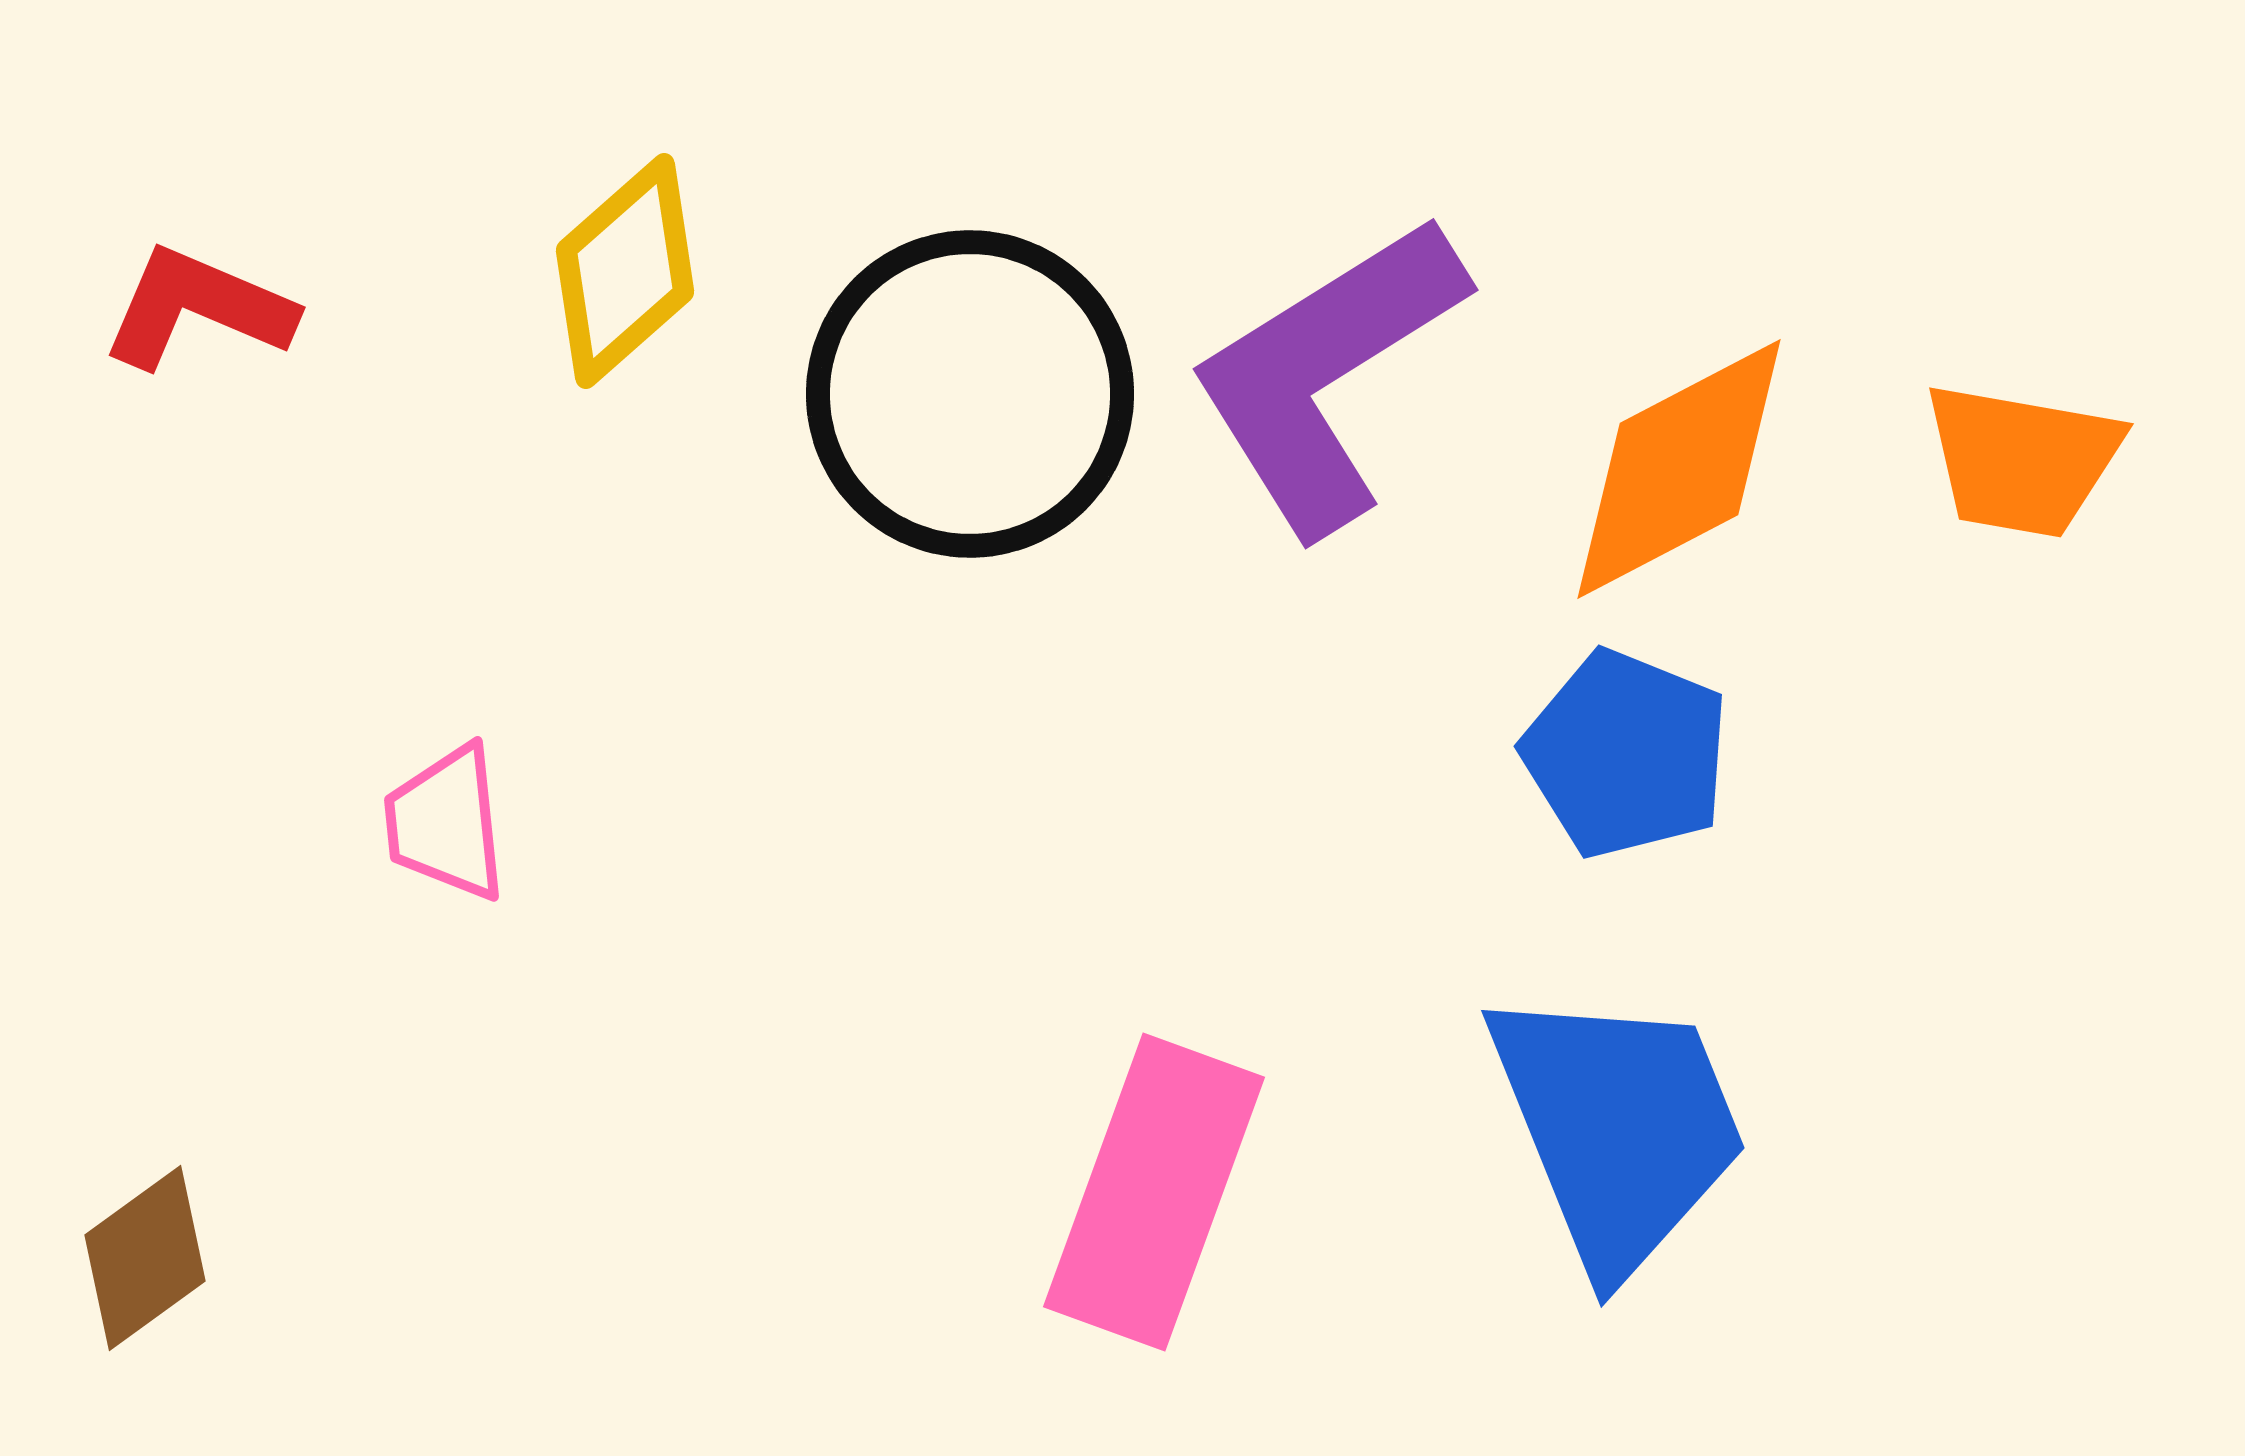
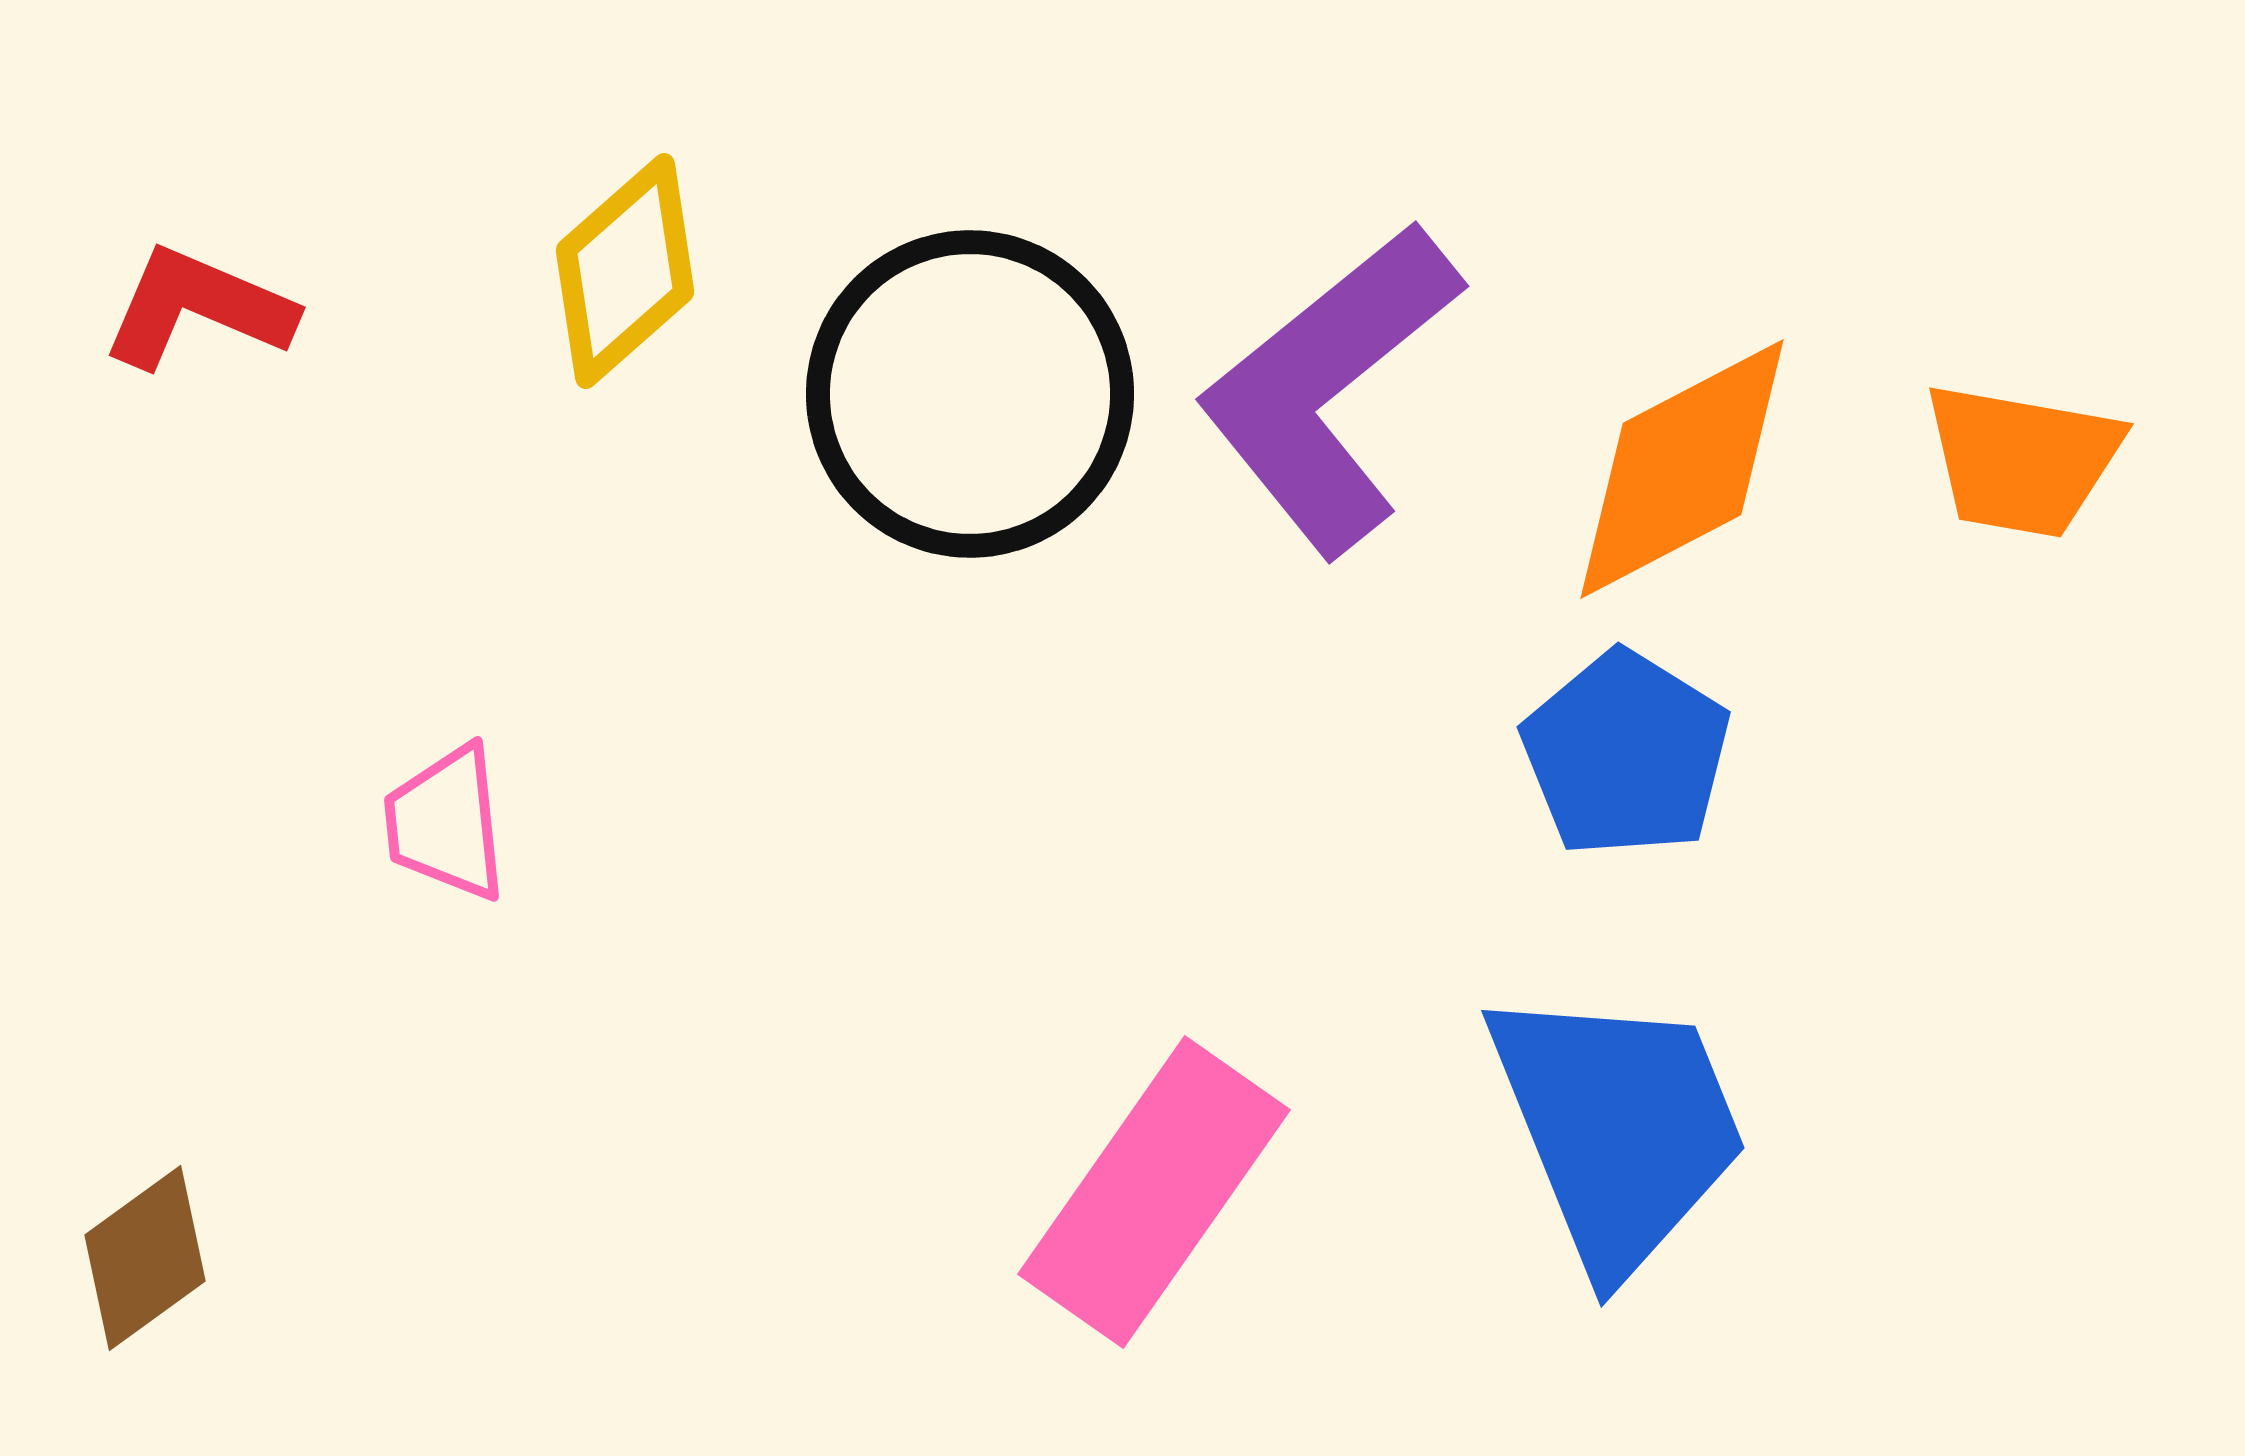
purple L-shape: moved 2 px right, 14 px down; rotated 7 degrees counterclockwise
orange diamond: moved 3 px right
blue pentagon: rotated 10 degrees clockwise
pink rectangle: rotated 15 degrees clockwise
